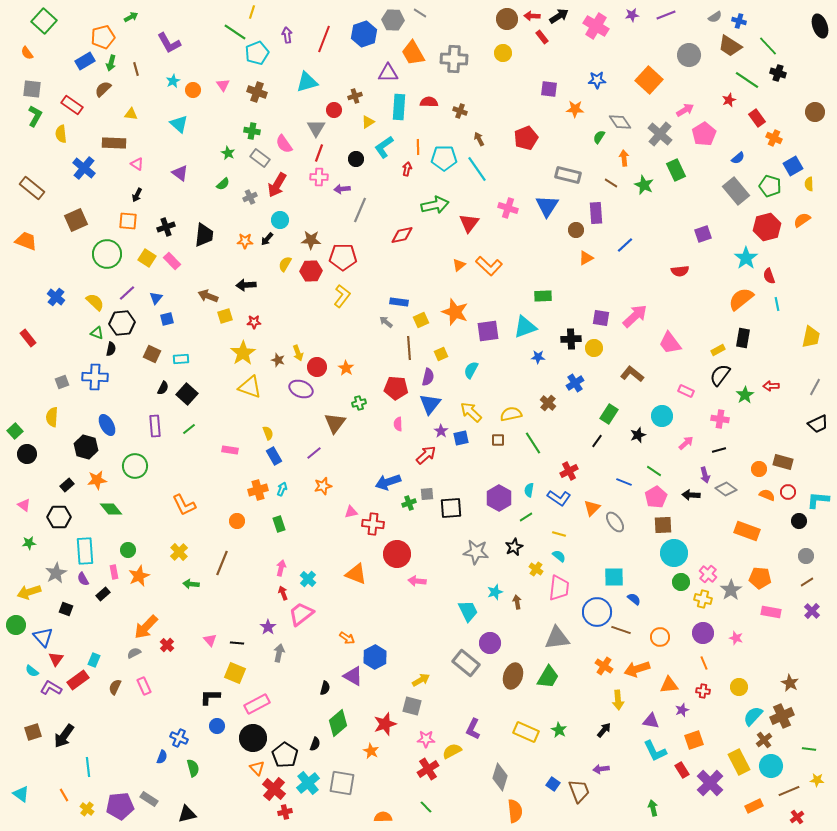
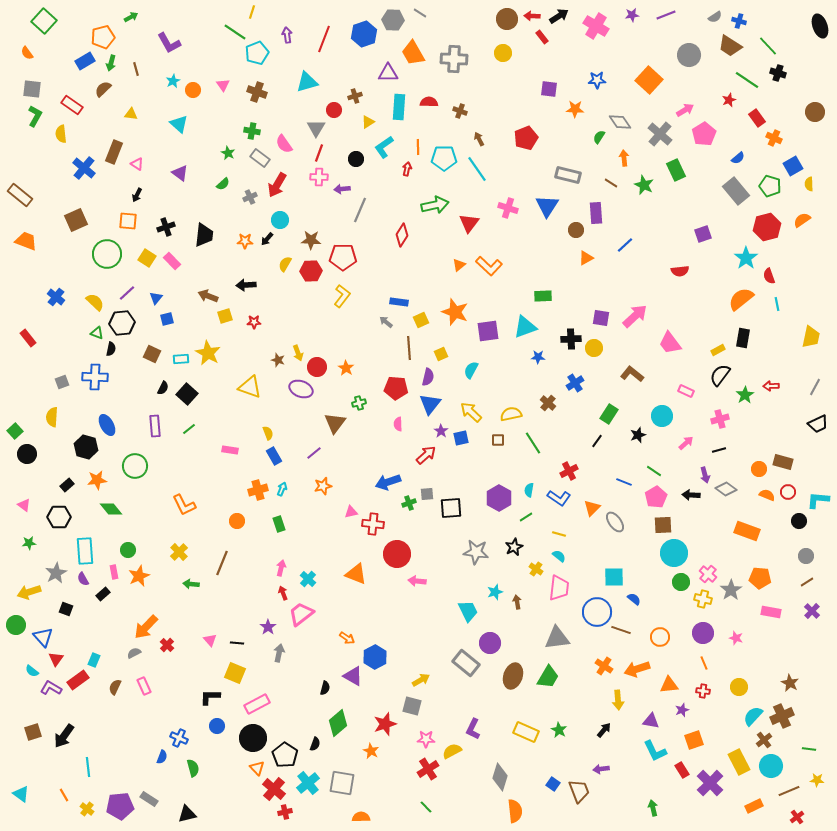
brown rectangle at (114, 143): moved 9 px down; rotated 70 degrees counterclockwise
brown rectangle at (32, 188): moved 12 px left, 7 px down
red diamond at (402, 235): rotated 45 degrees counterclockwise
yellow star at (243, 353): moved 35 px left; rotated 10 degrees counterclockwise
pink cross at (720, 419): rotated 24 degrees counterclockwise
orange semicircle at (383, 817): moved 22 px left
